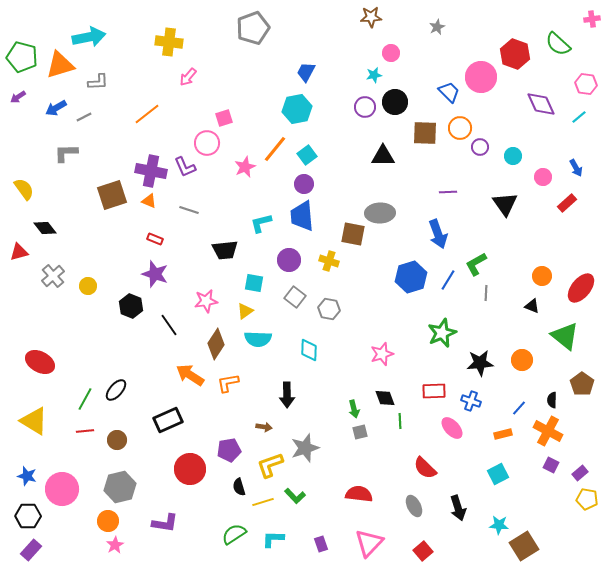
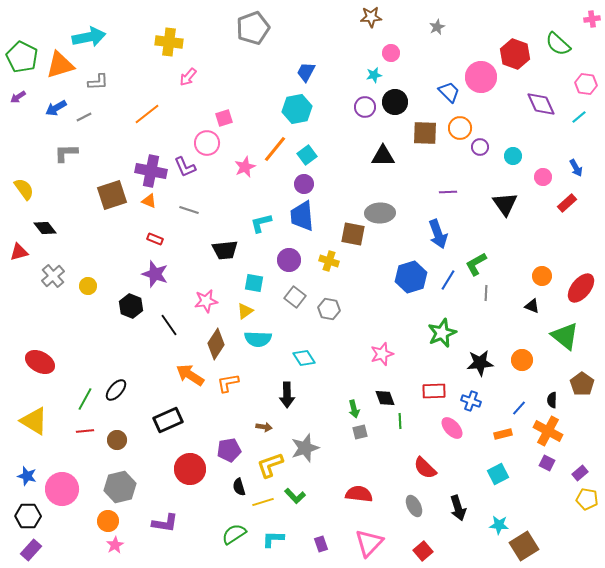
green pentagon at (22, 57): rotated 12 degrees clockwise
cyan diamond at (309, 350): moved 5 px left, 8 px down; rotated 35 degrees counterclockwise
purple square at (551, 465): moved 4 px left, 2 px up
